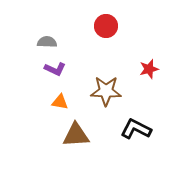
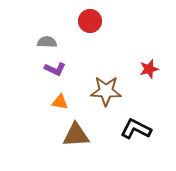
red circle: moved 16 px left, 5 px up
